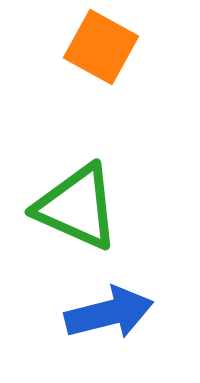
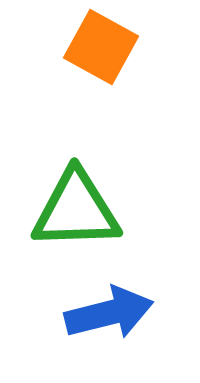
green triangle: moved 1 px left, 3 px down; rotated 26 degrees counterclockwise
